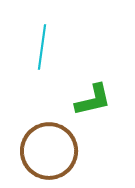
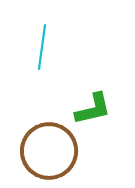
green L-shape: moved 9 px down
